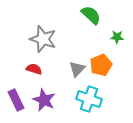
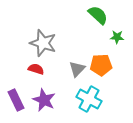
green semicircle: moved 7 px right
gray star: moved 4 px down
orange pentagon: rotated 20 degrees clockwise
red semicircle: moved 2 px right
cyan cross: rotated 10 degrees clockwise
